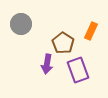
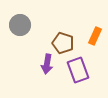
gray circle: moved 1 px left, 1 px down
orange rectangle: moved 4 px right, 5 px down
brown pentagon: rotated 15 degrees counterclockwise
